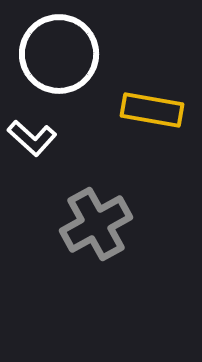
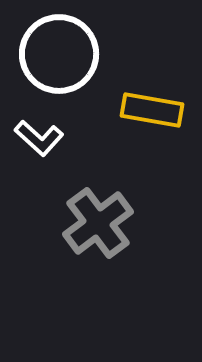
white L-shape: moved 7 px right
gray cross: moved 2 px right, 1 px up; rotated 8 degrees counterclockwise
